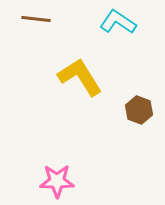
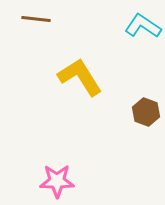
cyan L-shape: moved 25 px right, 4 px down
brown hexagon: moved 7 px right, 2 px down
